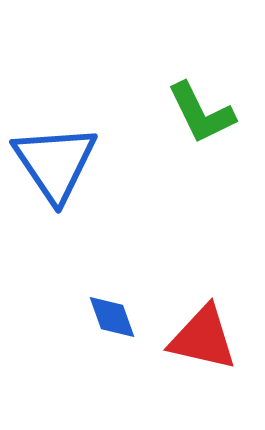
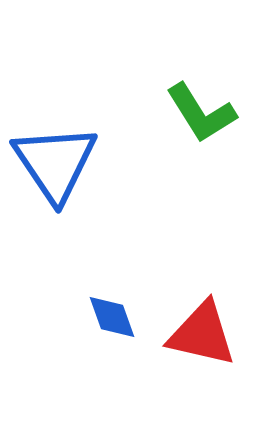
green L-shape: rotated 6 degrees counterclockwise
red triangle: moved 1 px left, 4 px up
